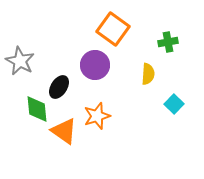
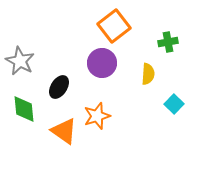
orange square: moved 1 px right, 3 px up; rotated 16 degrees clockwise
purple circle: moved 7 px right, 2 px up
green diamond: moved 13 px left
